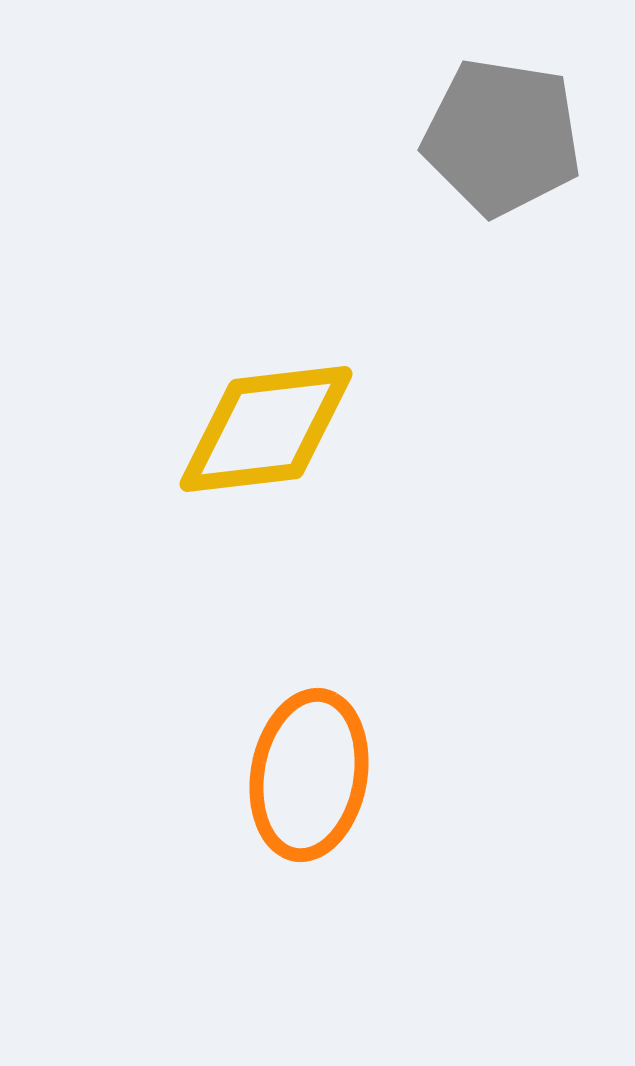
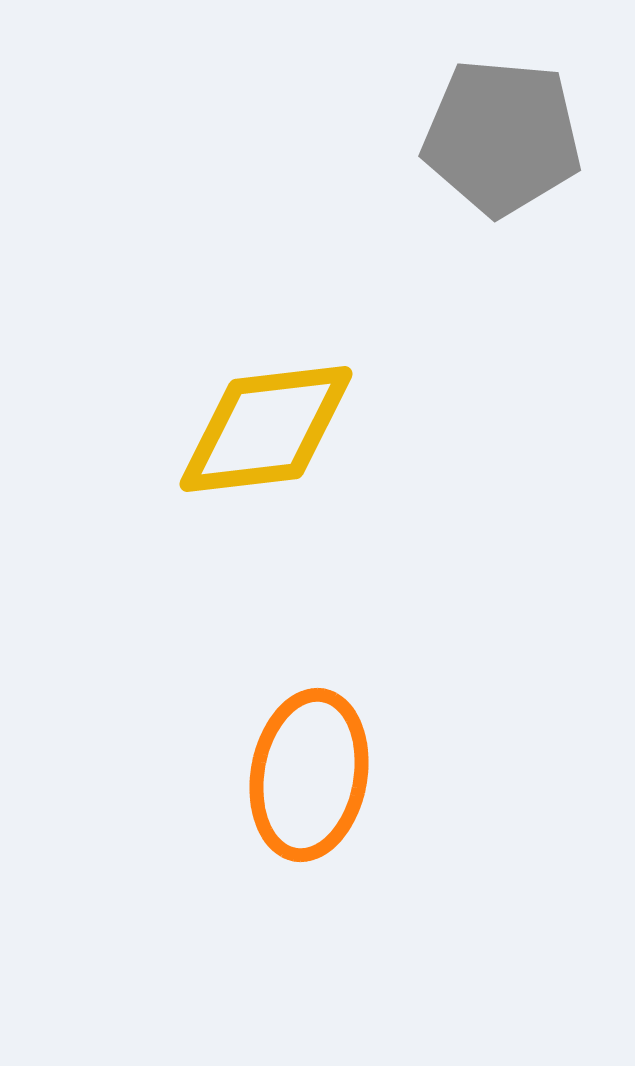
gray pentagon: rotated 4 degrees counterclockwise
